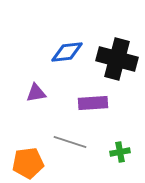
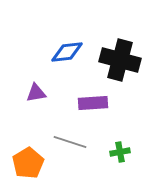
black cross: moved 3 px right, 1 px down
orange pentagon: rotated 24 degrees counterclockwise
